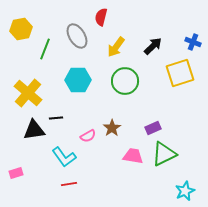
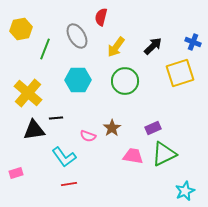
pink semicircle: rotated 49 degrees clockwise
